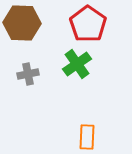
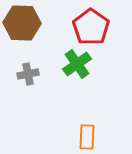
red pentagon: moved 3 px right, 3 px down
